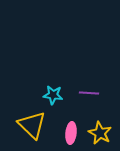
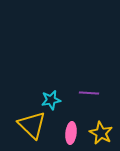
cyan star: moved 2 px left, 5 px down; rotated 18 degrees counterclockwise
yellow star: moved 1 px right
